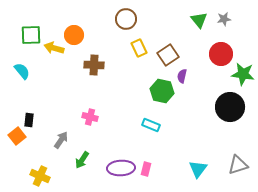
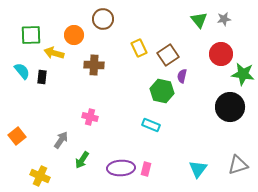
brown circle: moved 23 px left
yellow arrow: moved 5 px down
black rectangle: moved 13 px right, 43 px up
